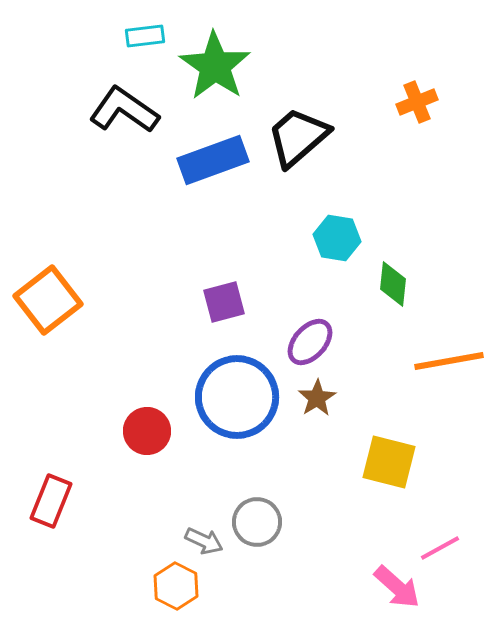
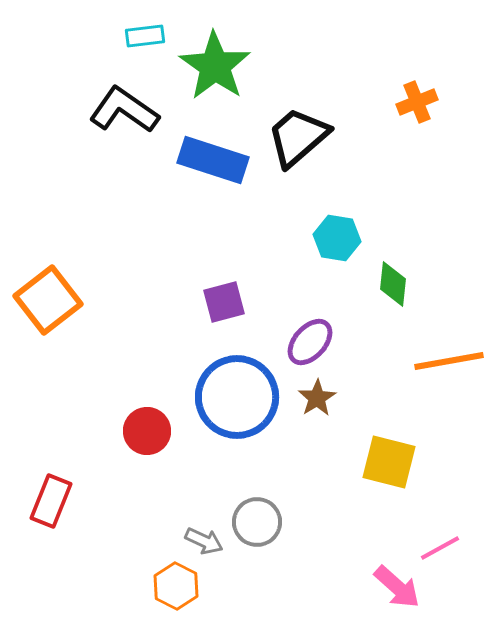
blue rectangle: rotated 38 degrees clockwise
